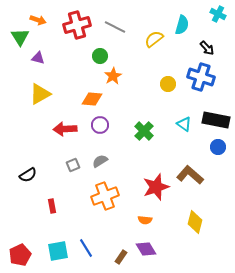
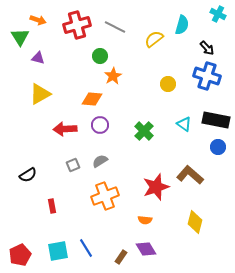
blue cross: moved 6 px right, 1 px up
